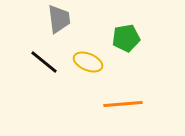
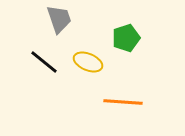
gray trapezoid: rotated 12 degrees counterclockwise
green pentagon: rotated 8 degrees counterclockwise
orange line: moved 2 px up; rotated 9 degrees clockwise
